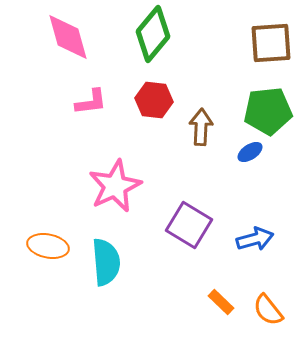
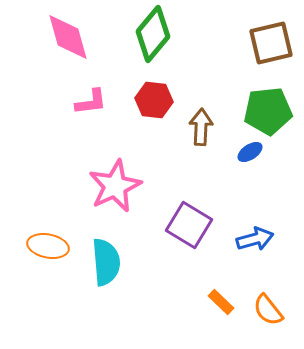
brown square: rotated 9 degrees counterclockwise
